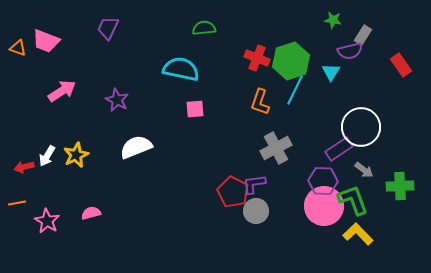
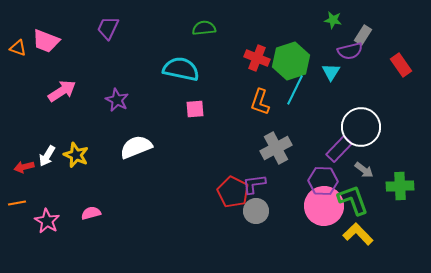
purple rectangle: rotated 12 degrees counterclockwise
yellow star: rotated 25 degrees counterclockwise
